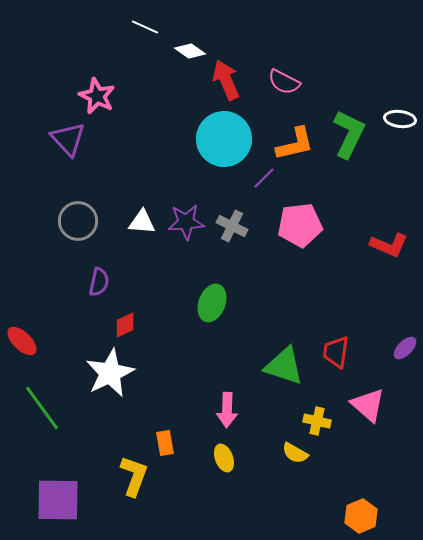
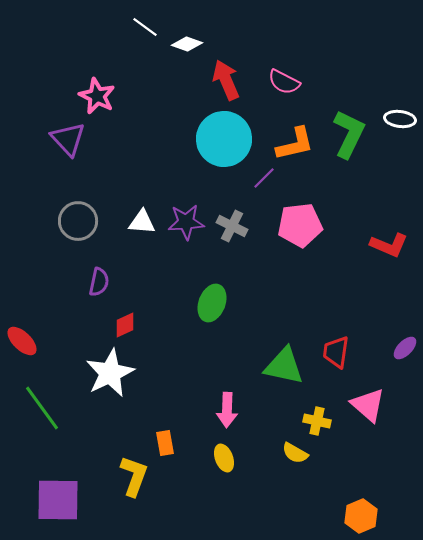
white line: rotated 12 degrees clockwise
white diamond: moved 3 px left, 7 px up; rotated 16 degrees counterclockwise
green triangle: rotated 6 degrees counterclockwise
